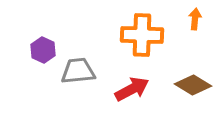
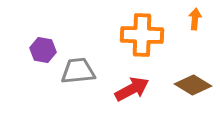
purple hexagon: rotated 15 degrees counterclockwise
